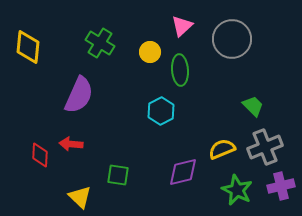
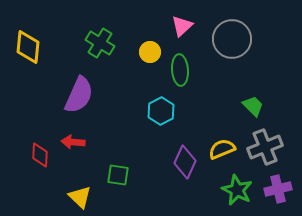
red arrow: moved 2 px right, 2 px up
purple diamond: moved 2 px right, 10 px up; rotated 52 degrees counterclockwise
purple cross: moved 3 px left, 3 px down
